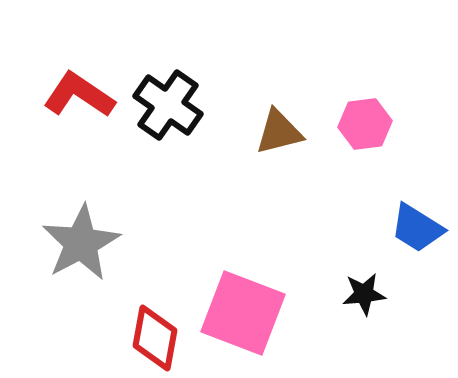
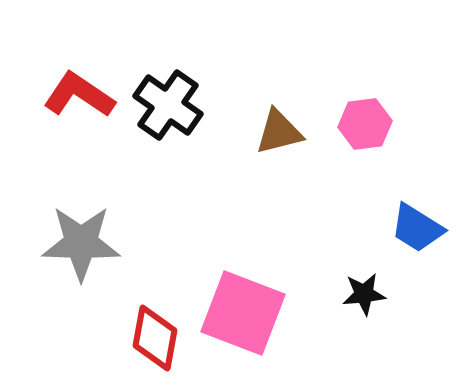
gray star: rotated 30 degrees clockwise
